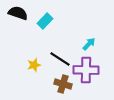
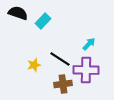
cyan rectangle: moved 2 px left
brown cross: rotated 24 degrees counterclockwise
